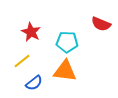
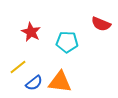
yellow line: moved 4 px left, 6 px down
orange triangle: moved 5 px left, 11 px down
